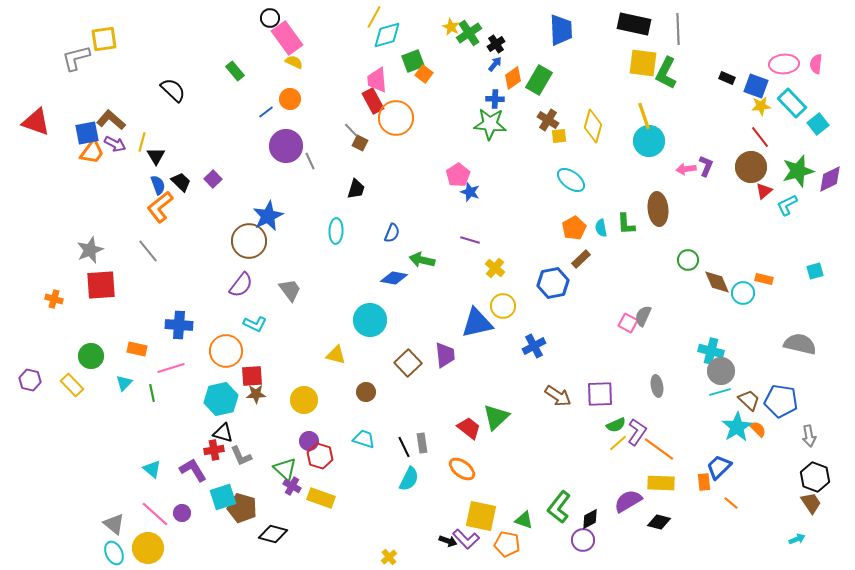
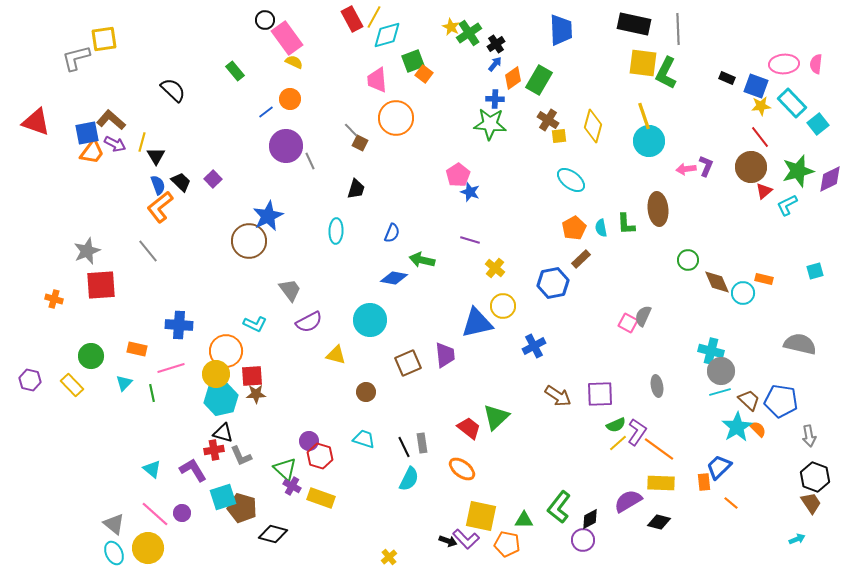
black circle at (270, 18): moved 5 px left, 2 px down
red rectangle at (373, 101): moved 21 px left, 82 px up
gray star at (90, 250): moved 3 px left, 1 px down
purple semicircle at (241, 285): moved 68 px right, 37 px down; rotated 24 degrees clockwise
brown square at (408, 363): rotated 20 degrees clockwise
yellow circle at (304, 400): moved 88 px left, 26 px up
green triangle at (524, 520): rotated 18 degrees counterclockwise
